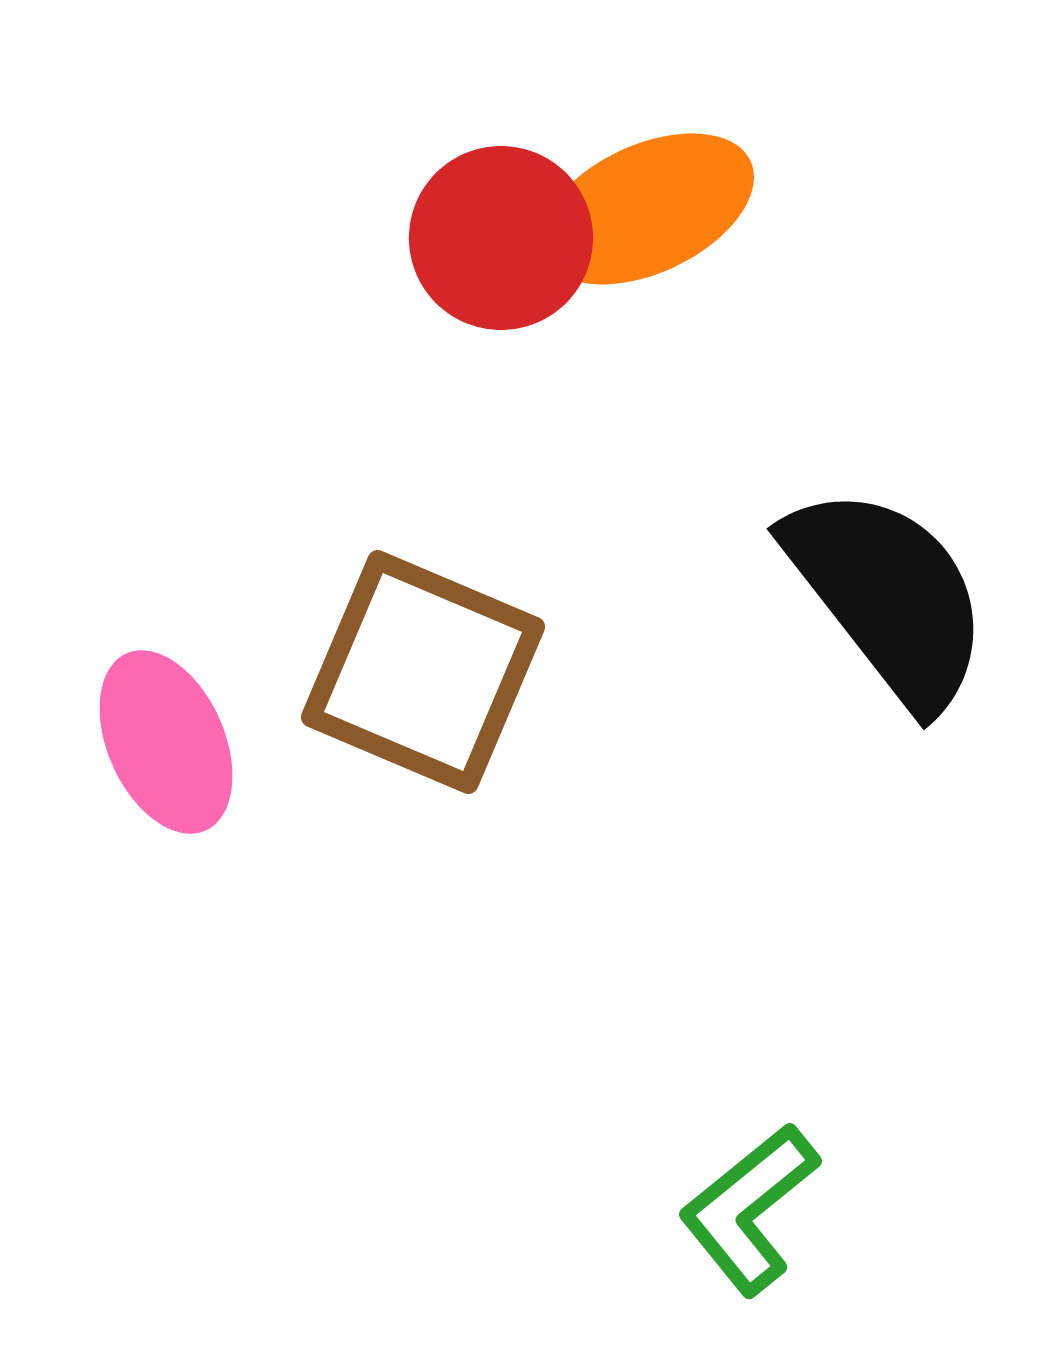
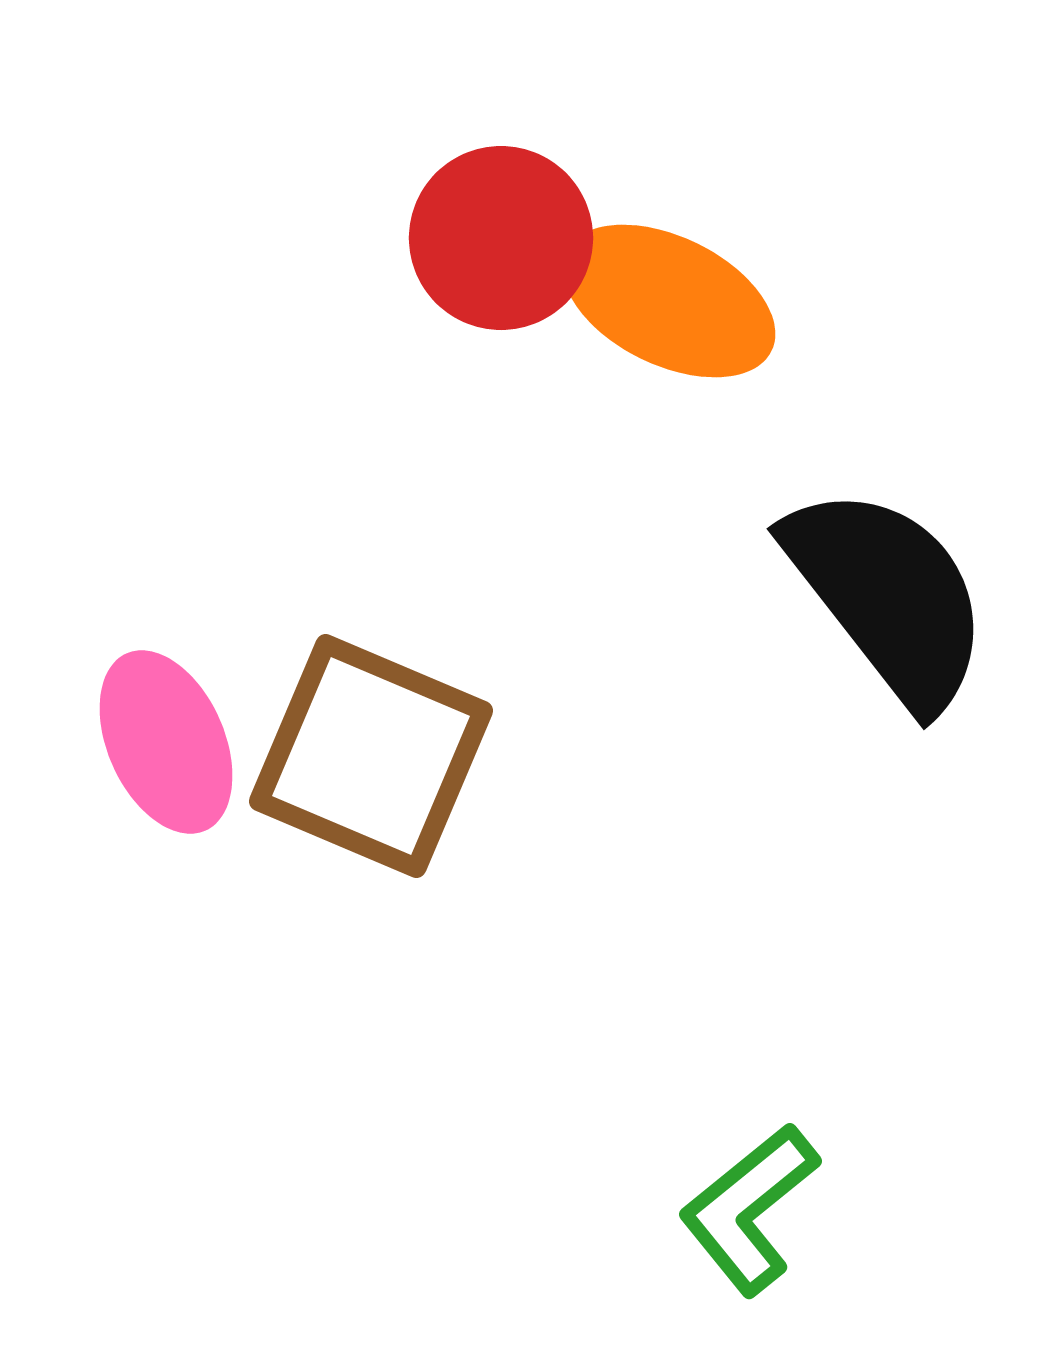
orange ellipse: moved 22 px right, 92 px down; rotated 51 degrees clockwise
brown square: moved 52 px left, 84 px down
